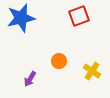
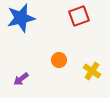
orange circle: moved 1 px up
purple arrow: moved 9 px left; rotated 21 degrees clockwise
